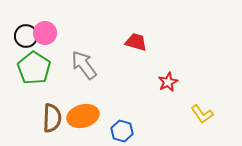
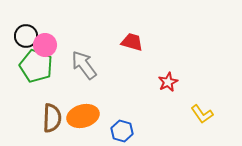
pink circle: moved 12 px down
red trapezoid: moved 4 px left
green pentagon: moved 2 px right, 2 px up; rotated 12 degrees counterclockwise
